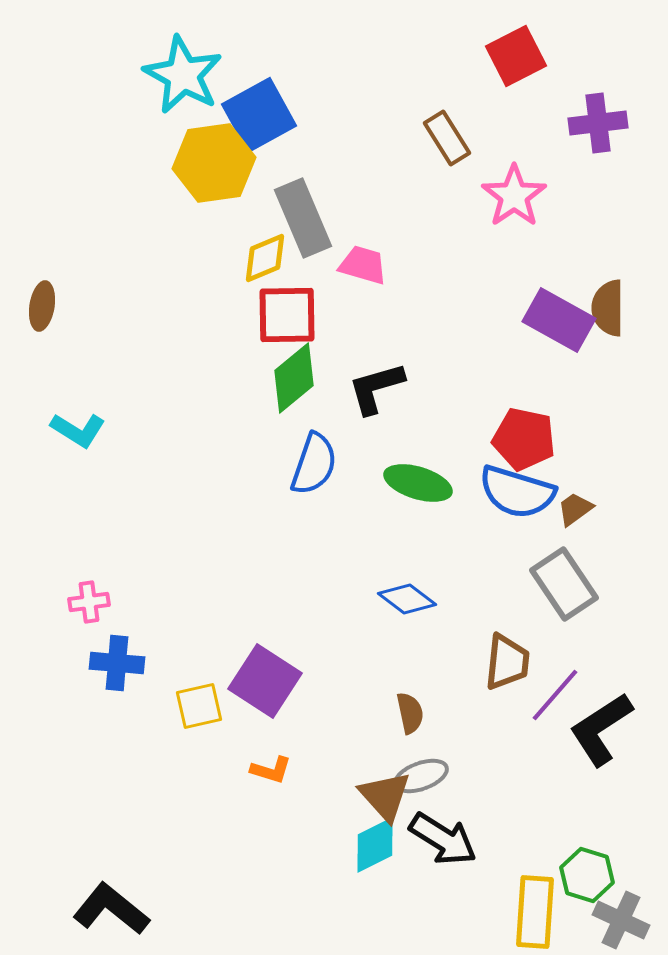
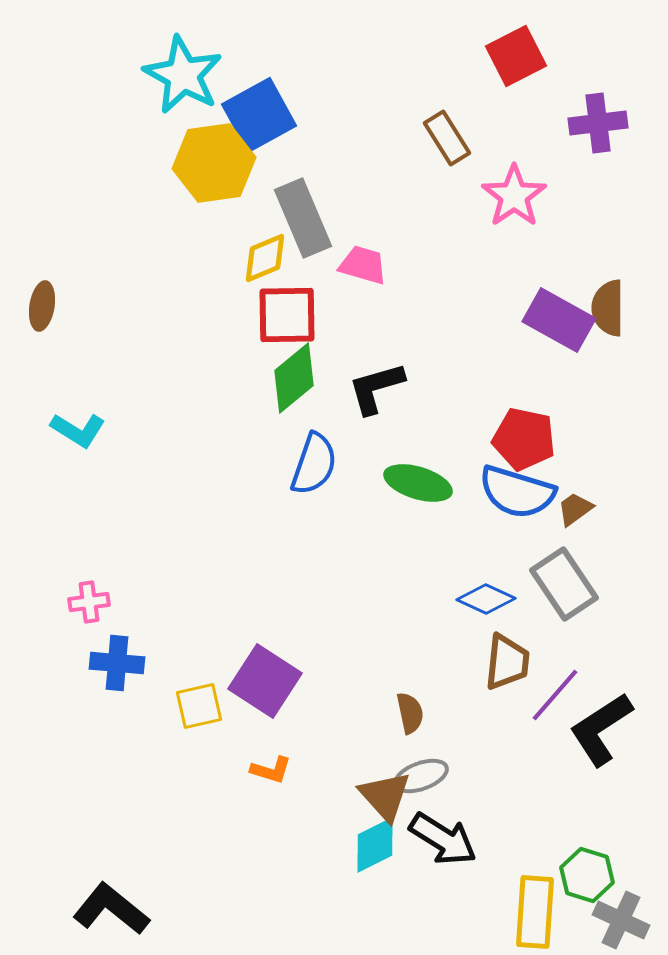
blue diamond at (407, 599): moved 79 px right; rotated 12 degrees counterclockwise
